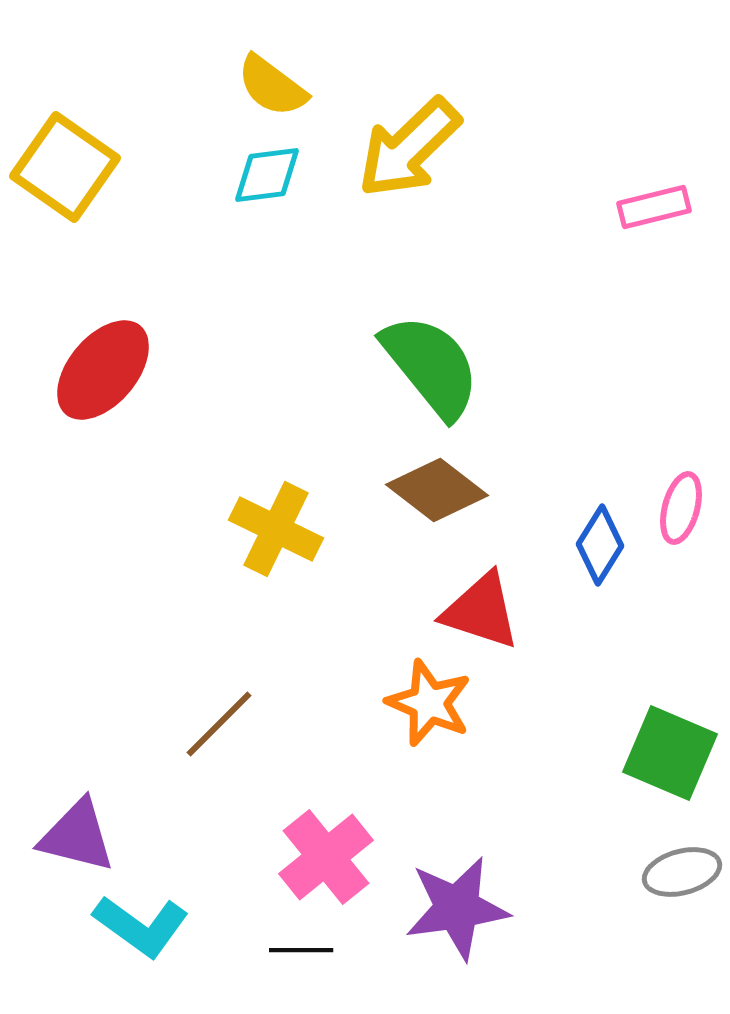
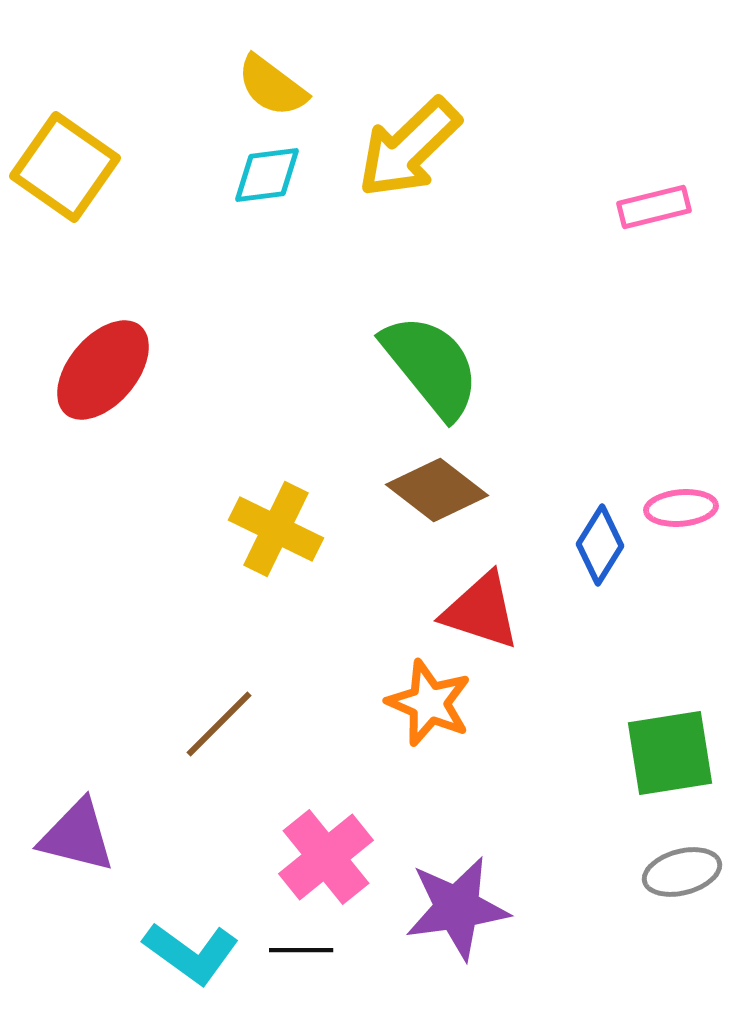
pink ellipse: rotated 70 degrees clockwise
green square: rotated 32 degrees counterclockwise
cyan L-shape: moved 50 px right, 27 px down
